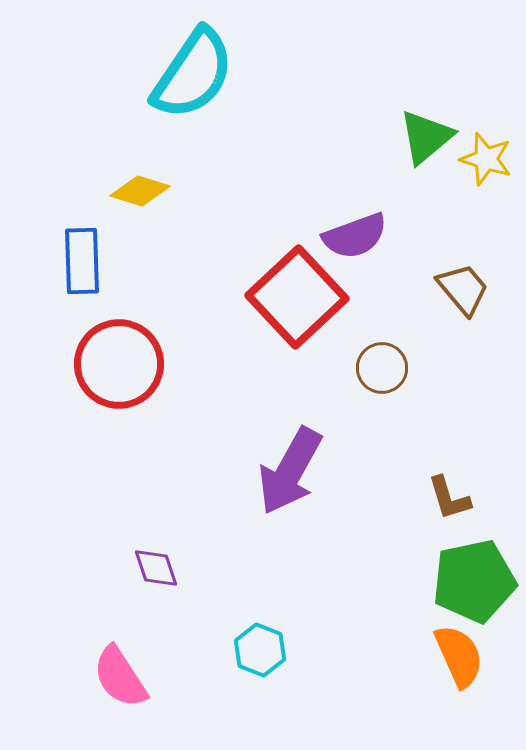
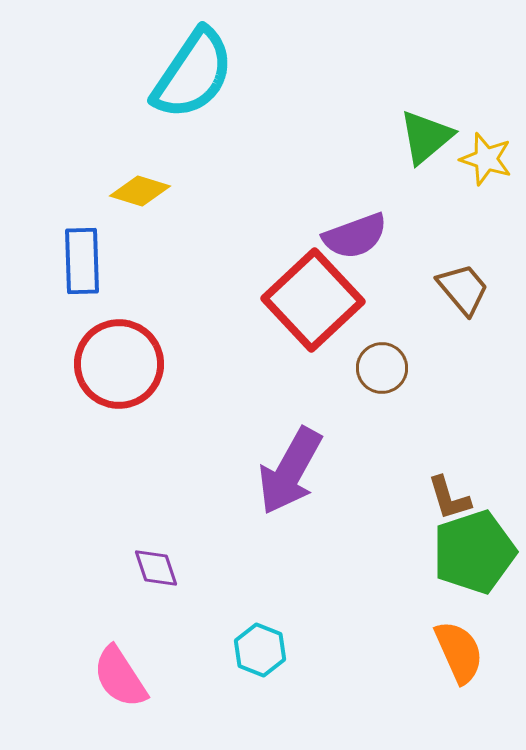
red square: moved 16 px right, 3 px down
green pentagon: moved 29 px up; rotated 6 degrees counterclockwise
orange semicircle: moved 4 px up
